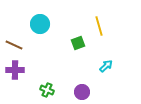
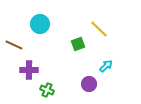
yellow line: moved 3 px down; rotated 30 degrees counterclockwise
green square: moved 1 px down
purple cross: moved 14 px right
purple circle: moved 7 px right, 8 px up
